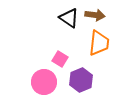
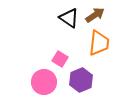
brown arrow: rotated 42 degrees counterclockwise
